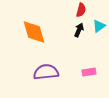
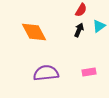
red semicircle: rotated 16 degrees clockwise
orange diamond: rotated 12 degrees counterclockwise
purple semicircle: moved 1 px down
